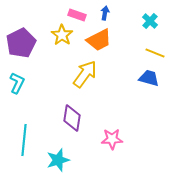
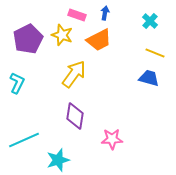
yellow star: rotated 15 degrees counterclockwise
purple pentagon: moved 7 px right, 4 px up
yellow arrow: moved 11 px left
purple diamond: moved 3 px right, 2 px up
cyan line: rotated 60 degrees clockwise
